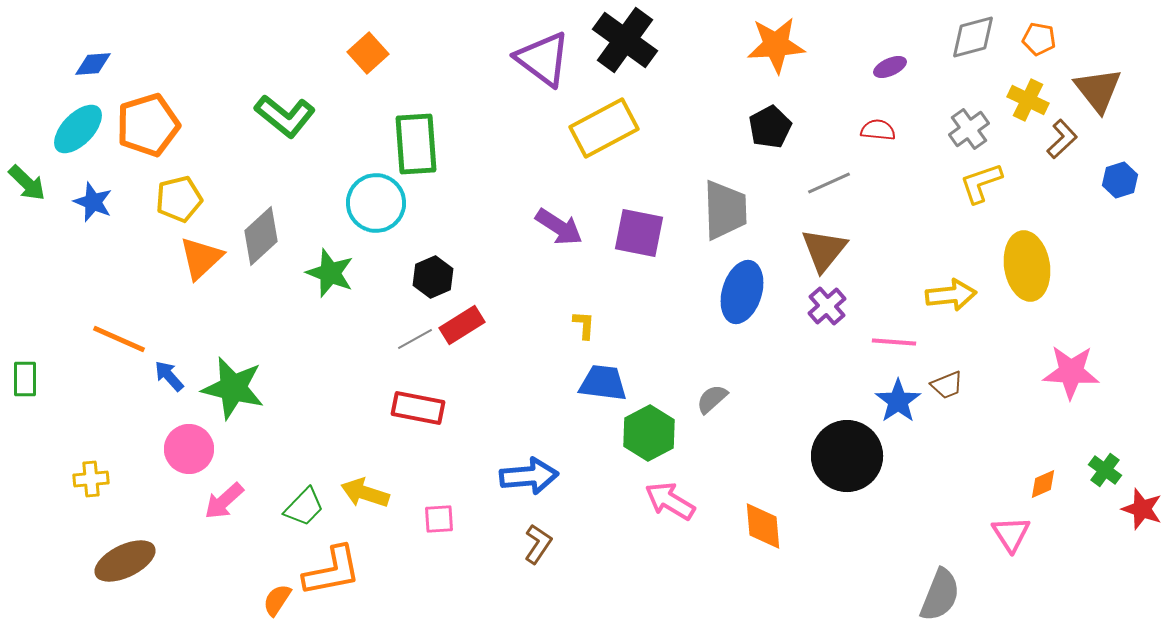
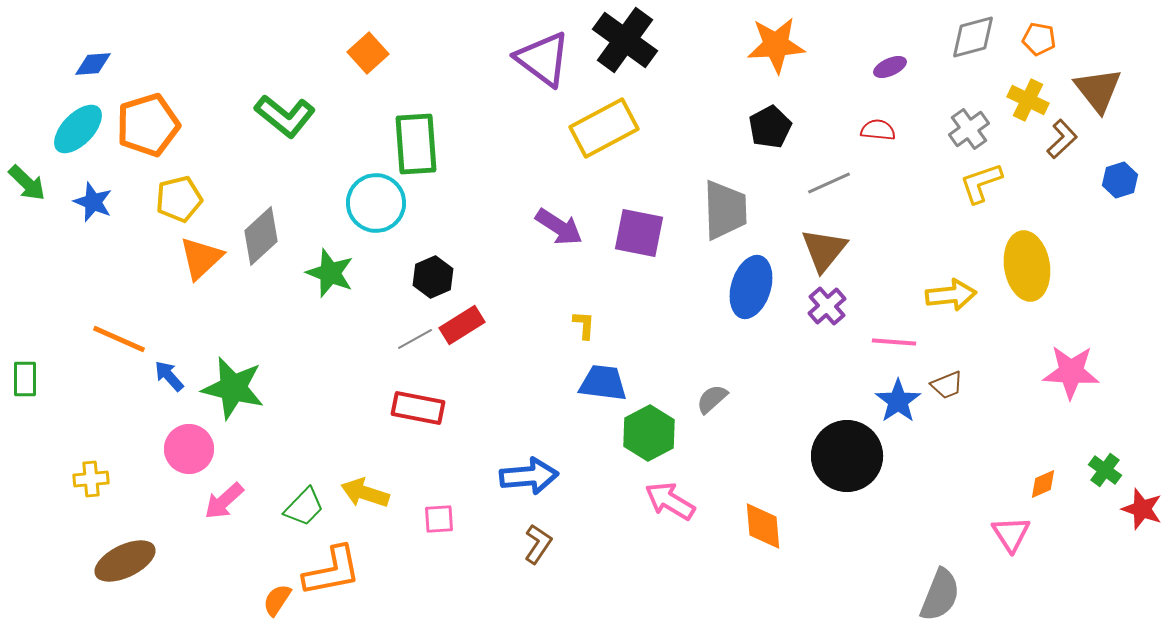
blue ellipse at (742, 292): moved 9 px right, 5 px up
